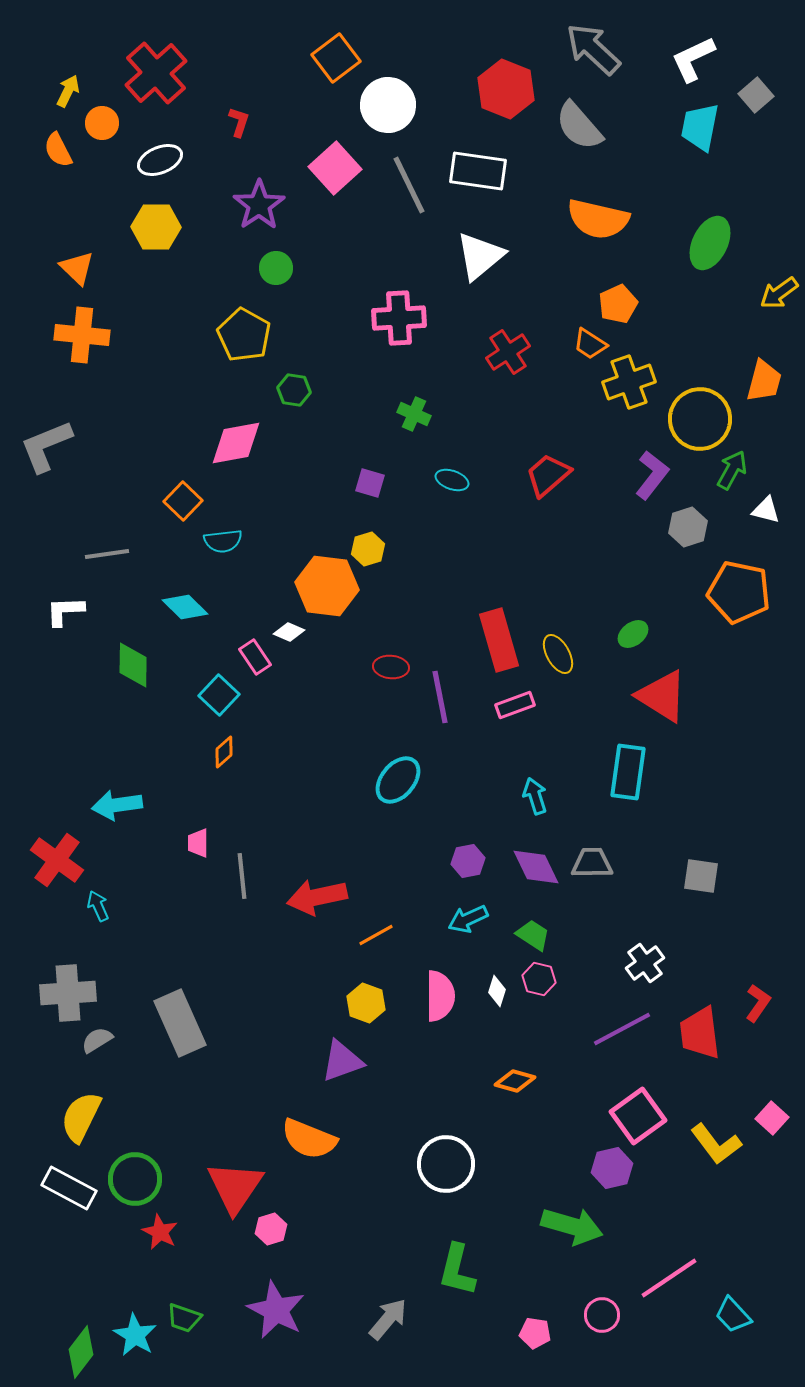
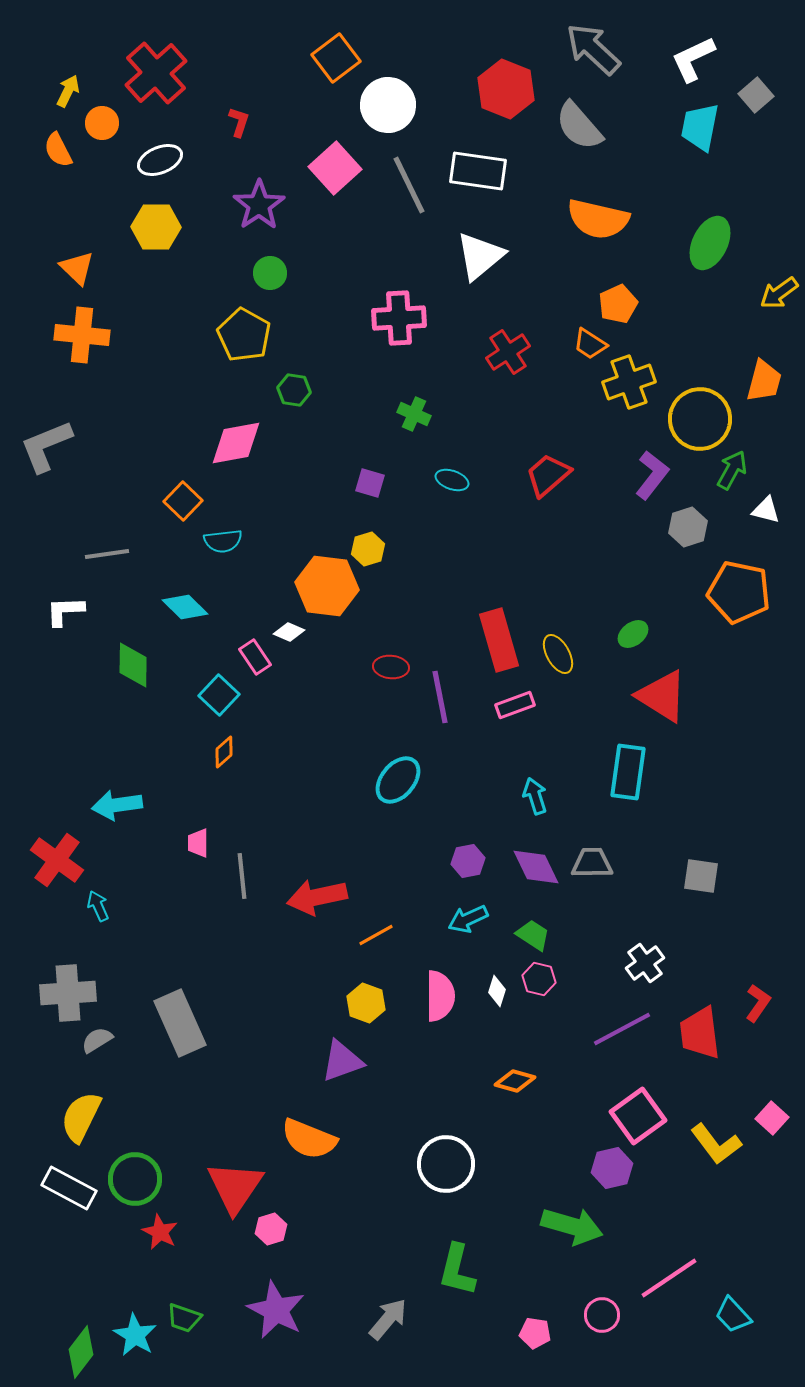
green circle at (276, 268): moved 6 px left, 5 px down
